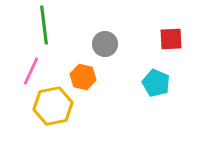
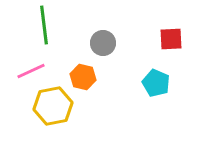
gray circle: moved 2 px left, 1 px up
pink line: rotated 40 degrees clockwise
